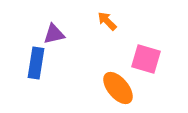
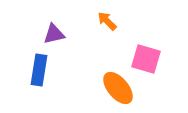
blue rectangle: moved 3 px right, 7 px down
